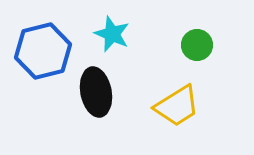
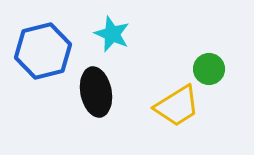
green circle: moved 12 px right, 24 px down
